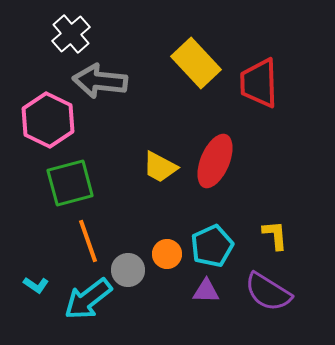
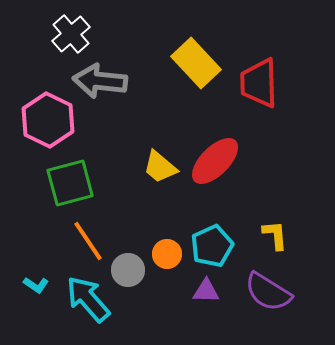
red ellipse: rotated 22 degrees clockwise
yellow trapezoid: rotated 12 degrees clockwise
orange line: rotated 15 degrees counterclockwise
cyan arrow: rotated 87 degrees clockwise
